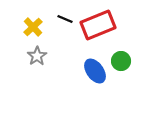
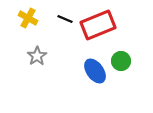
yellow cross: moved 5 px left, 9 px up; rotated 18 degrees counterclockwise
